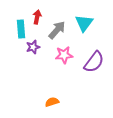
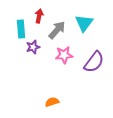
red arrow: moved 2 px right, 1 px up
